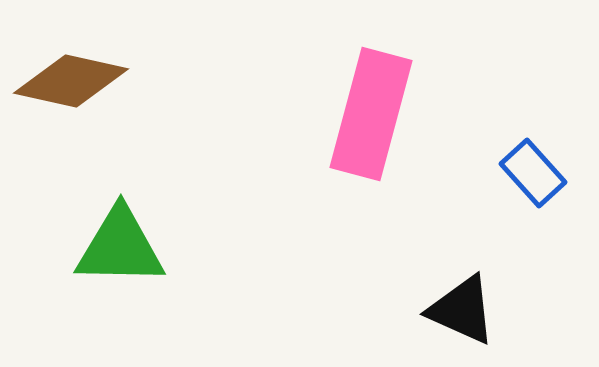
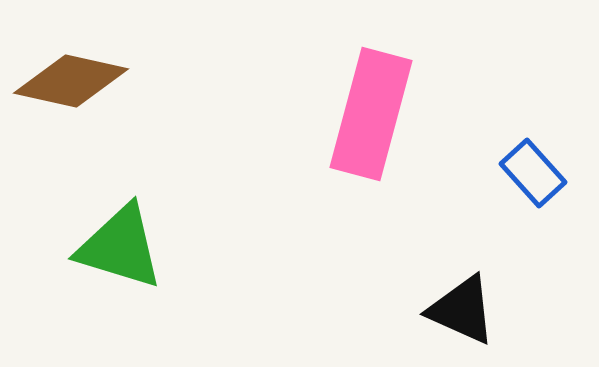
green triangle: rotated 16 degrees clockwise
